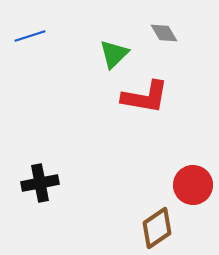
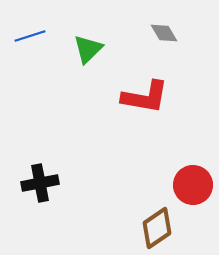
green triangle: moved 26 px left, 5 px up
